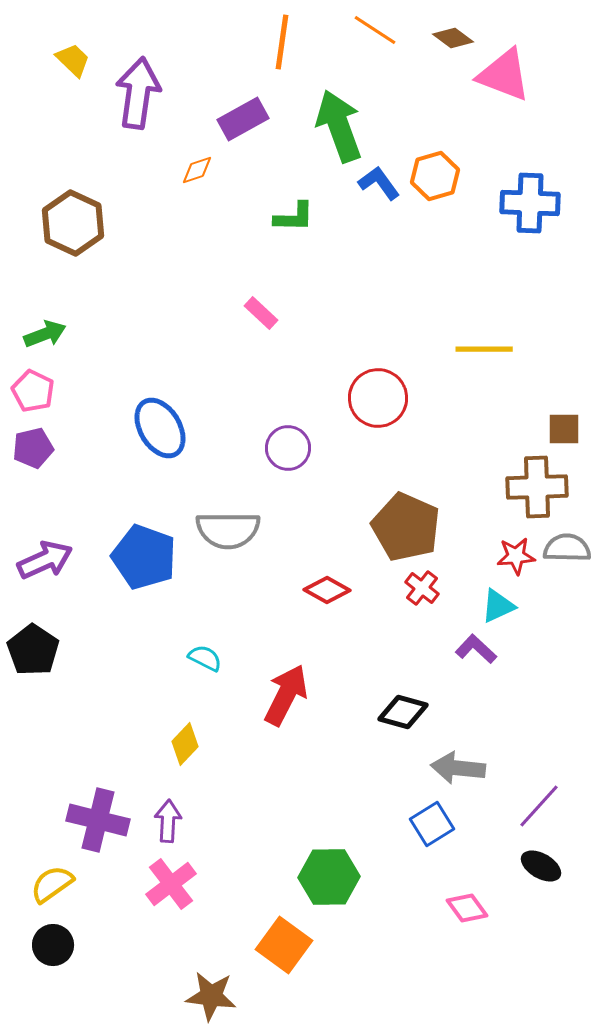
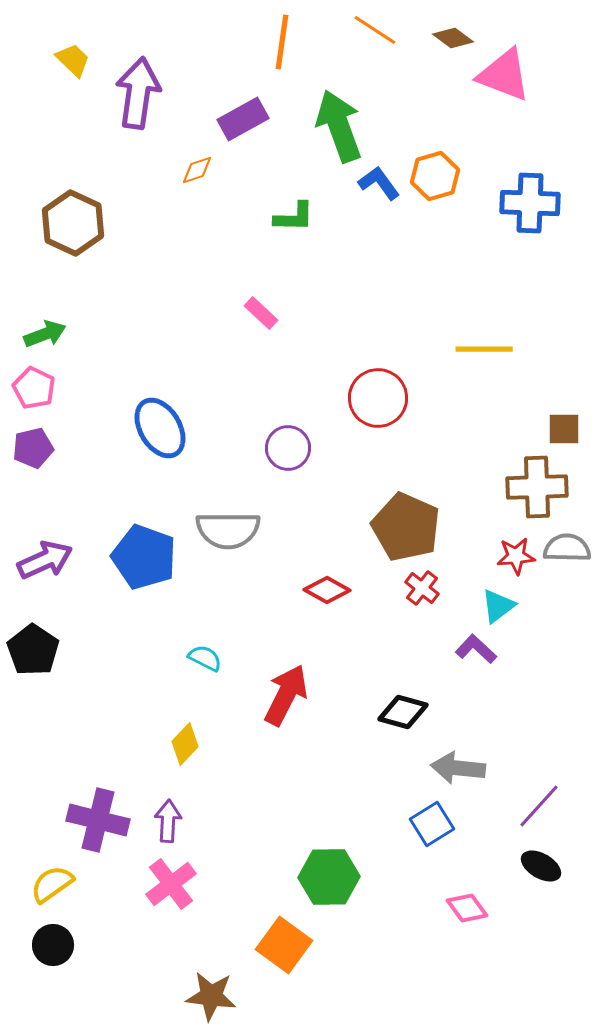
pink pentagon at (33, 391): moved 1 px right, 3 px up
cyan triangle at (498, 606): rotated 12 degrees counterclockwise
